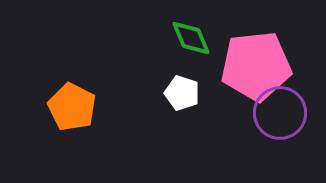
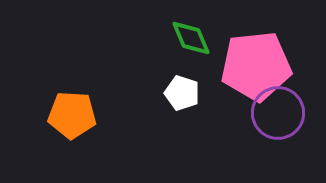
orange pentagon: moved 8 px down; rotated 24 degrees counterclockwise
purple circle: moved 2 px left
